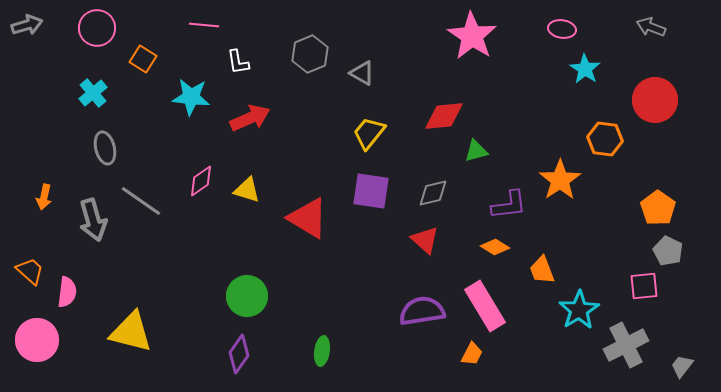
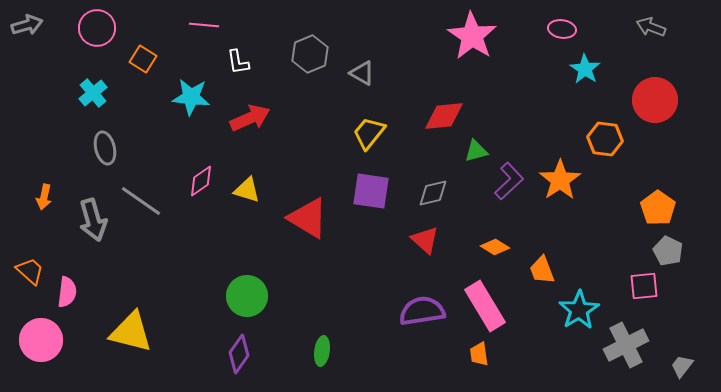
purple L-shape at (509, 205): moved 24 px up; rotated 36 degrees counterclockwise
pink circle at (37, 340): moved 4 px right
orange trapezoid at (472, 354): moved 7 px right; rotated 145 degrees clockwise
